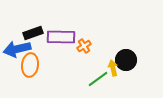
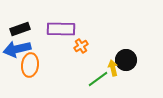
black rectangle: moved 13 px left, 4 px up
purple rectangle: moved 8 px up
orange cross: moved 3 px left
